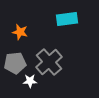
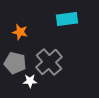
gray pentagon: rotated 20 degrees clockwise
